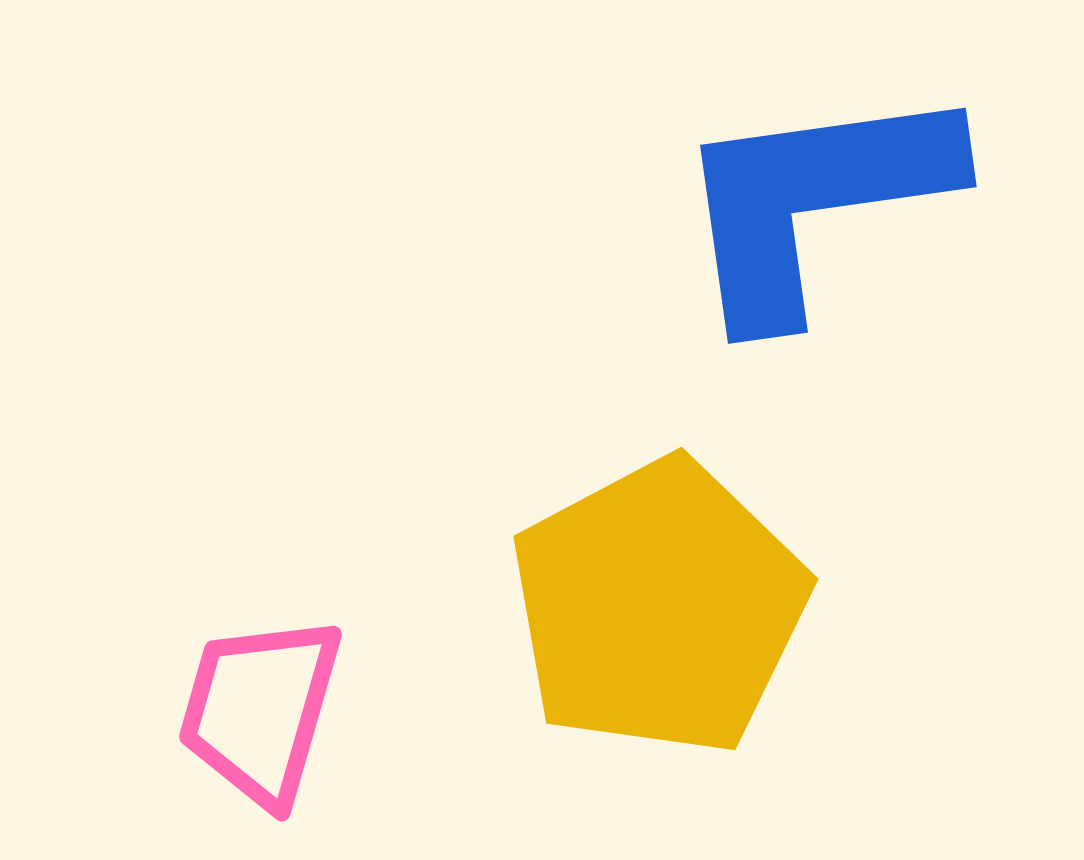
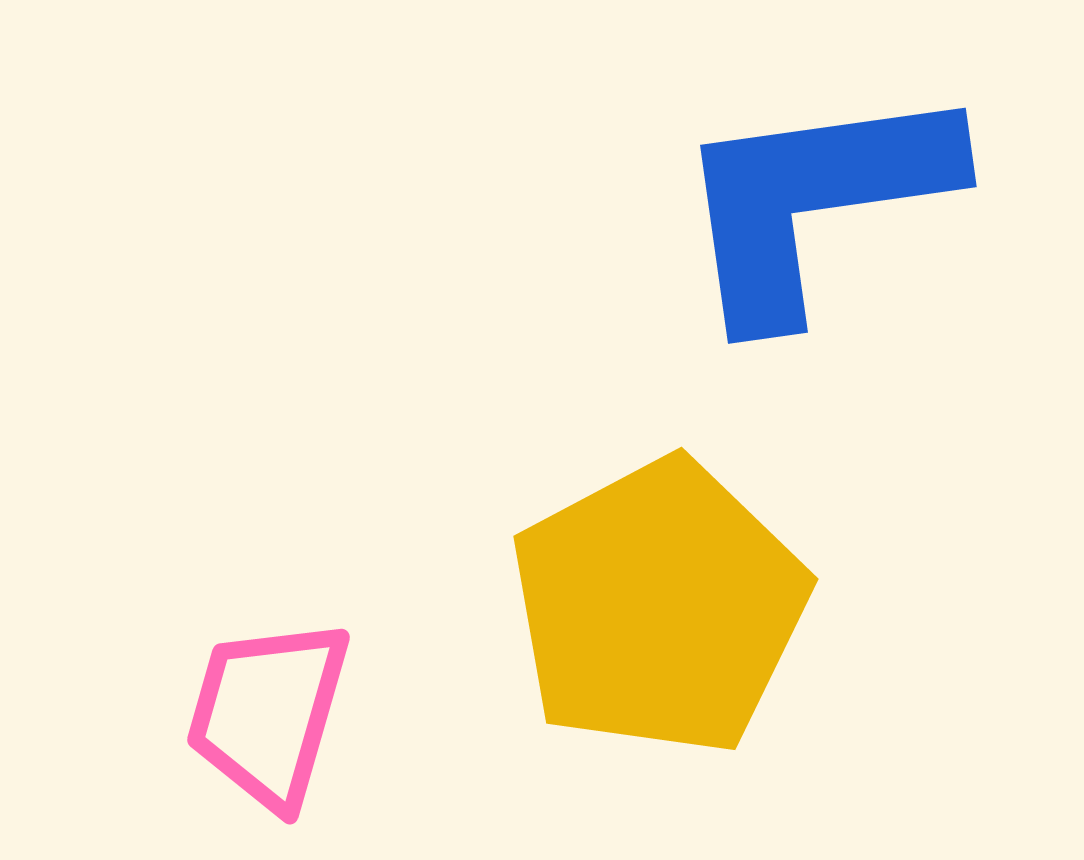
pink trapezoid: moved 8 px right, 3 px down
